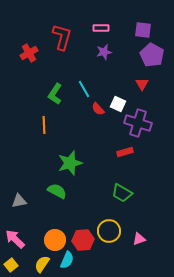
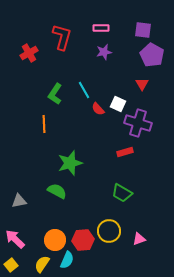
cyan line: moved 1 px down
orange line: moved 1 px up
